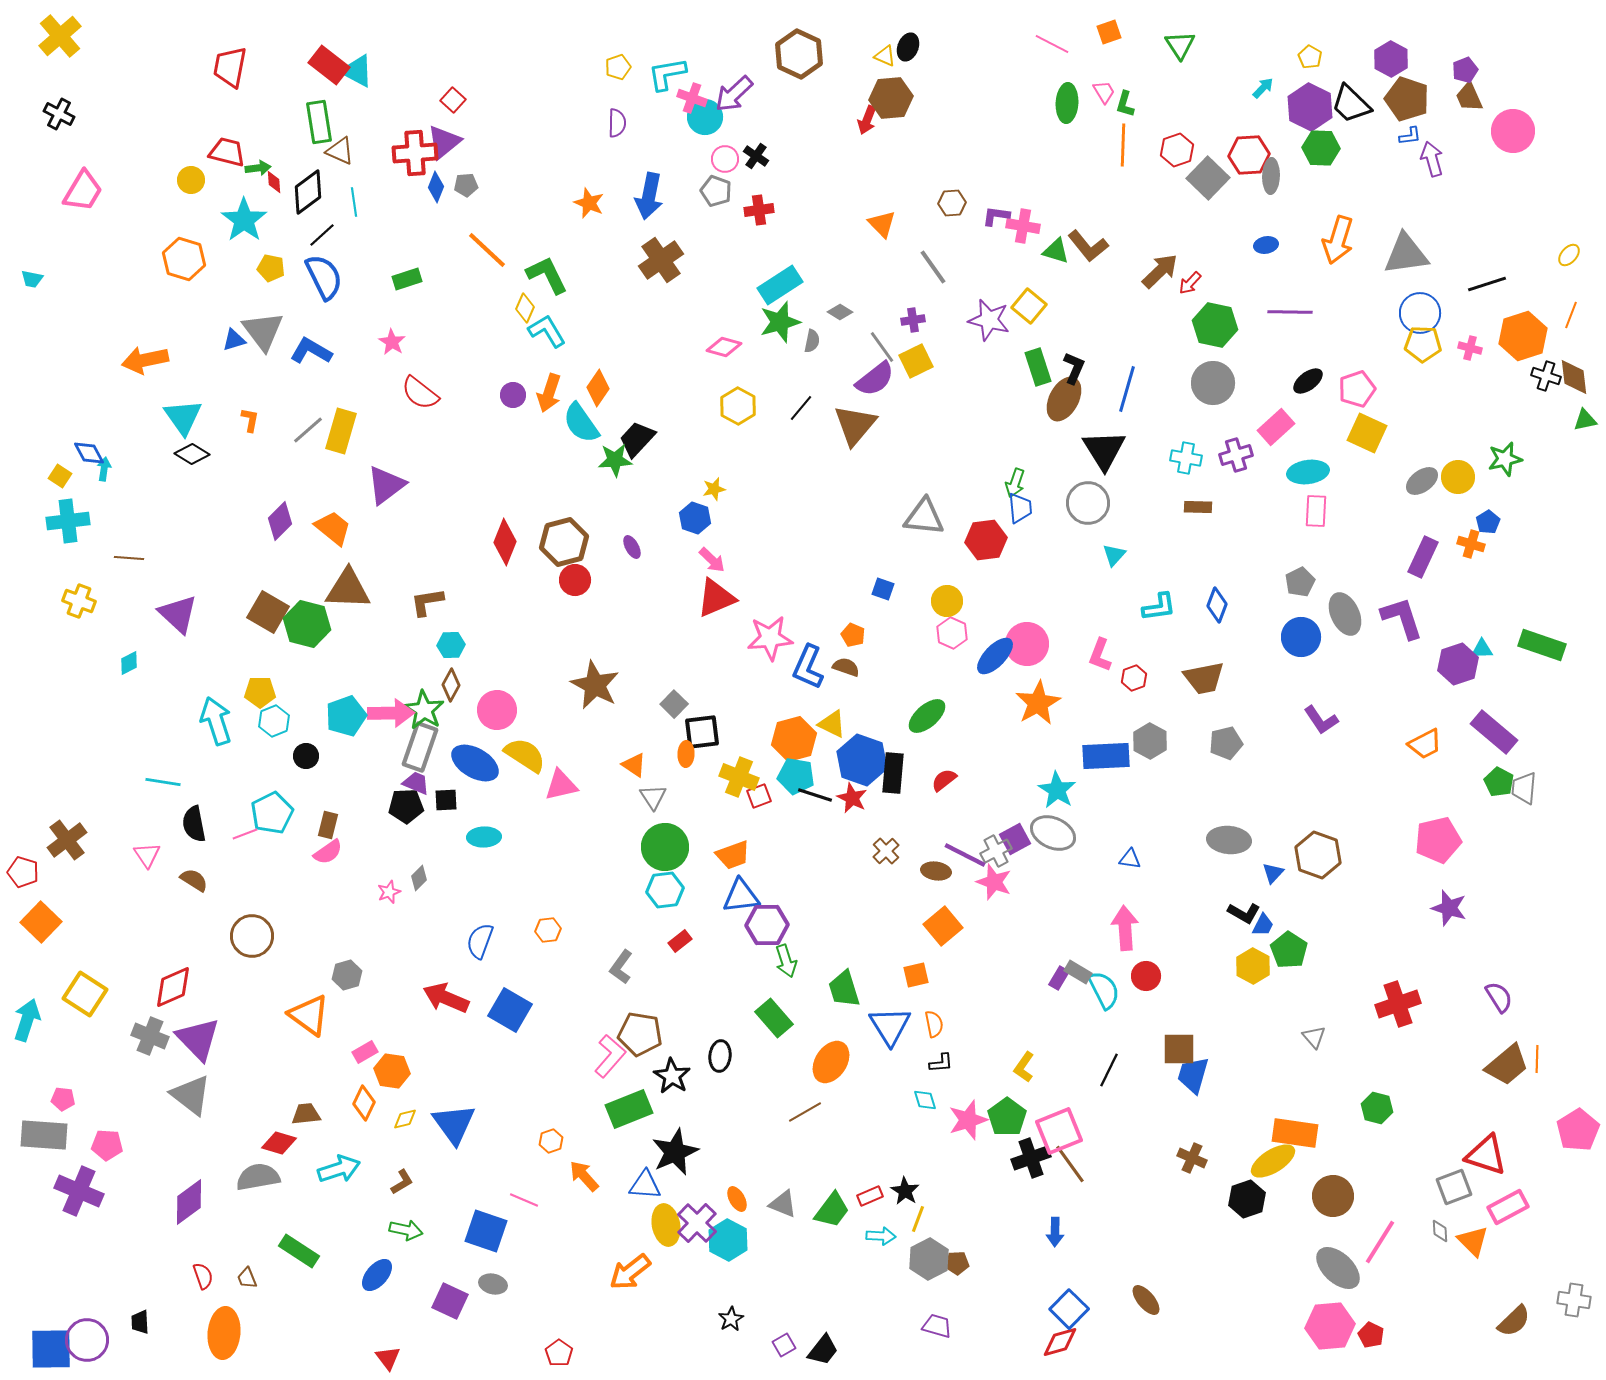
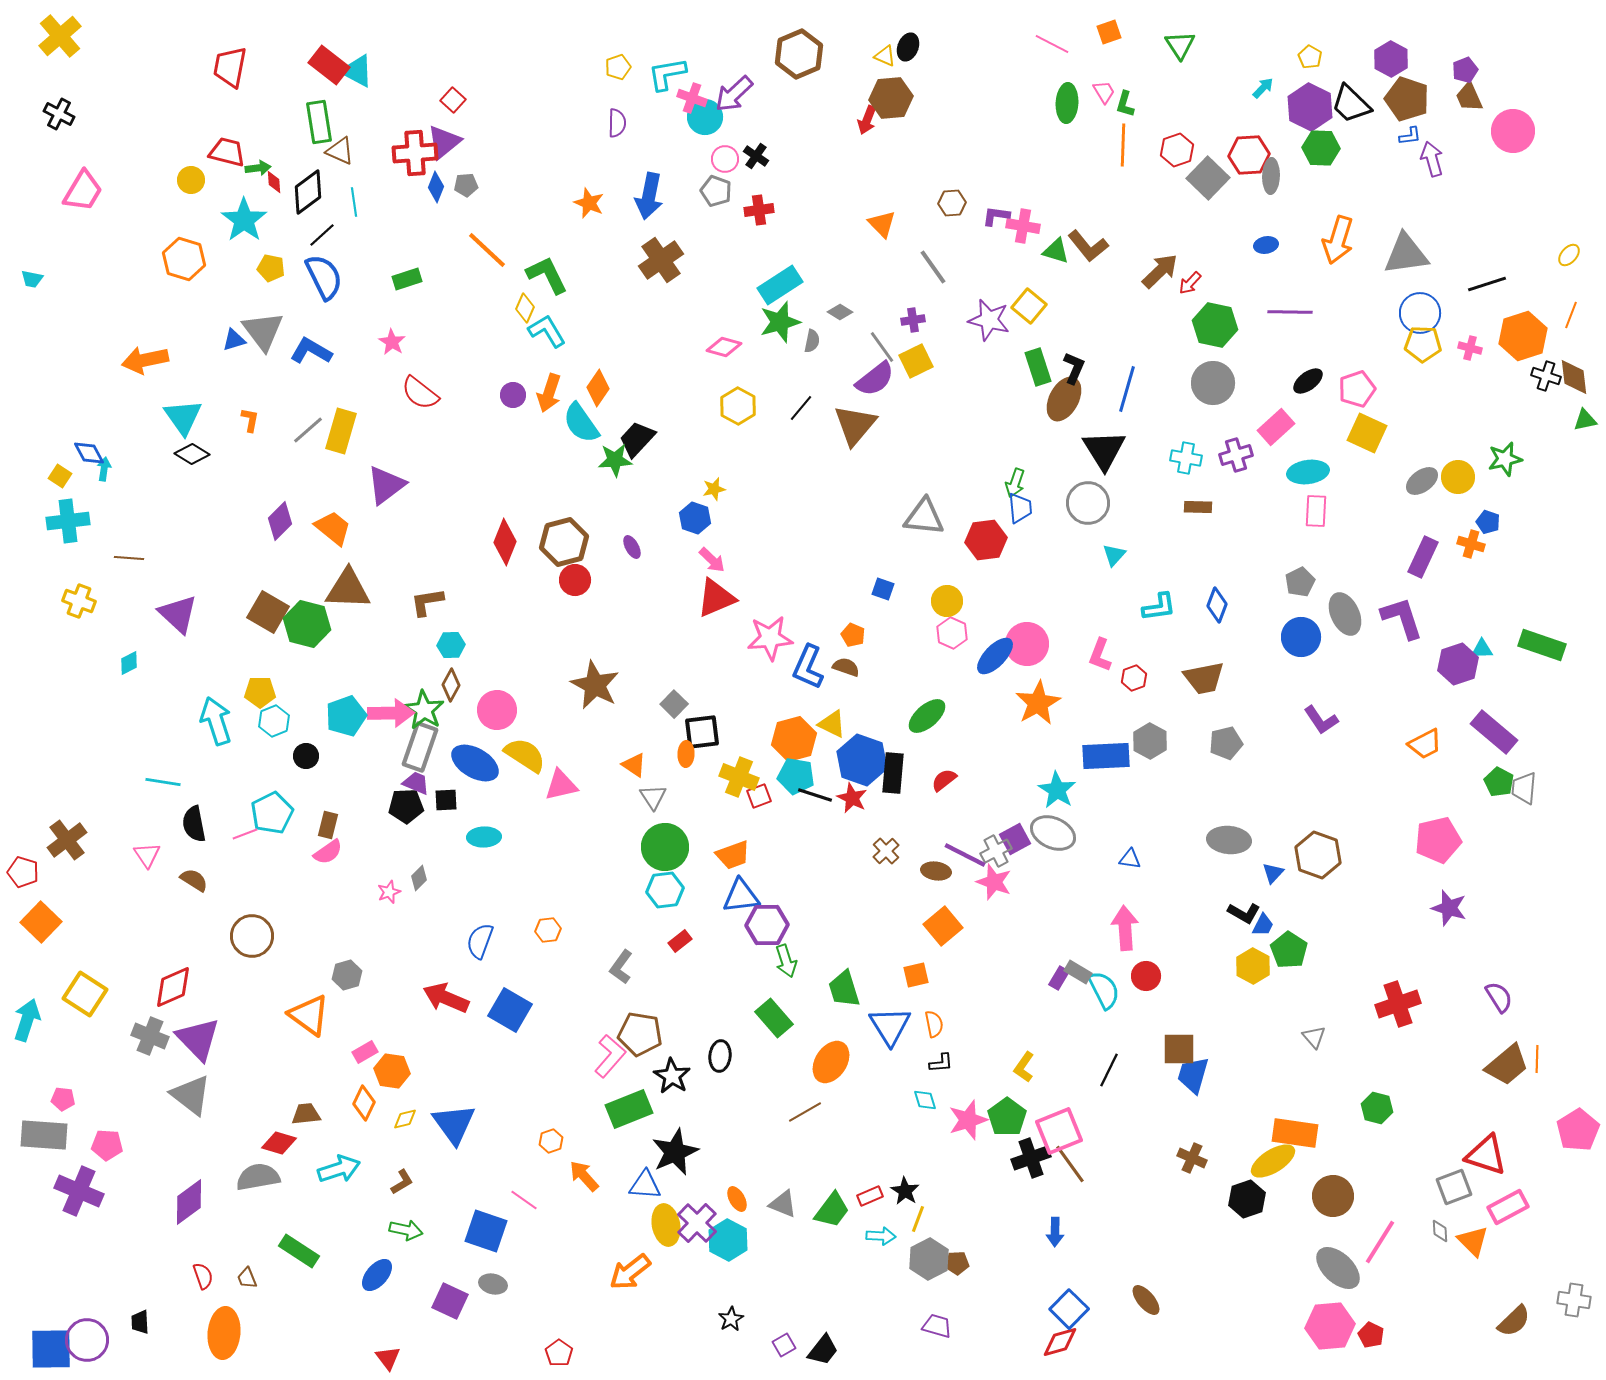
brown hexagon at (799, 54): rotated 12 degrees clockwise
blue pentagon at (1488, 522): rotated 20 degrees counterclockwise
pink line at (524, 1200): rotated 12 degrees clockwise
